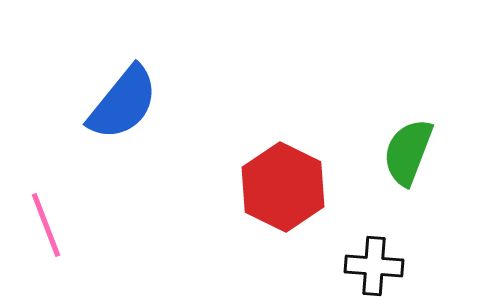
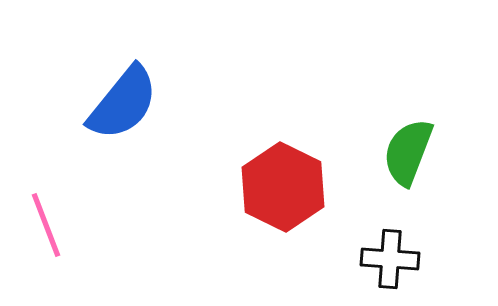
black cross: moved 16 px right, 7 px up
